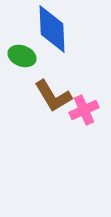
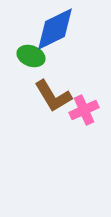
blue diamond: moved 3 px right; rotated 66 degrees clockwise
green ellipse: moved 9 px right
